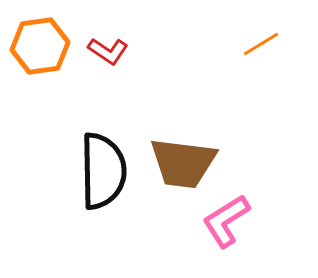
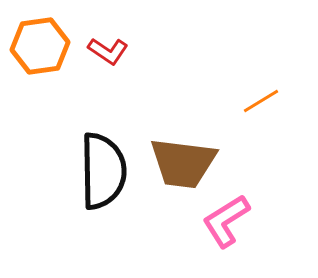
orange line: moved 57 px down
